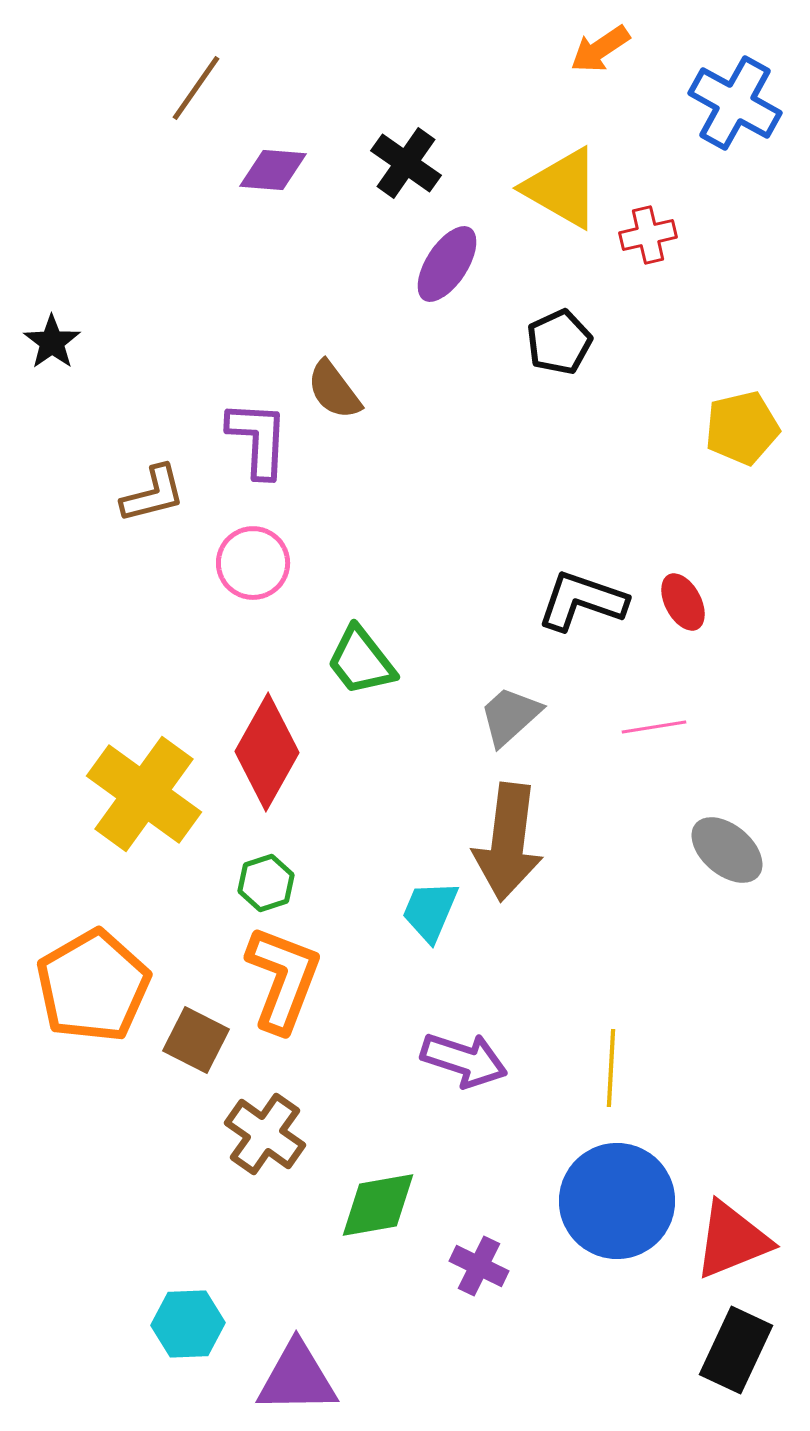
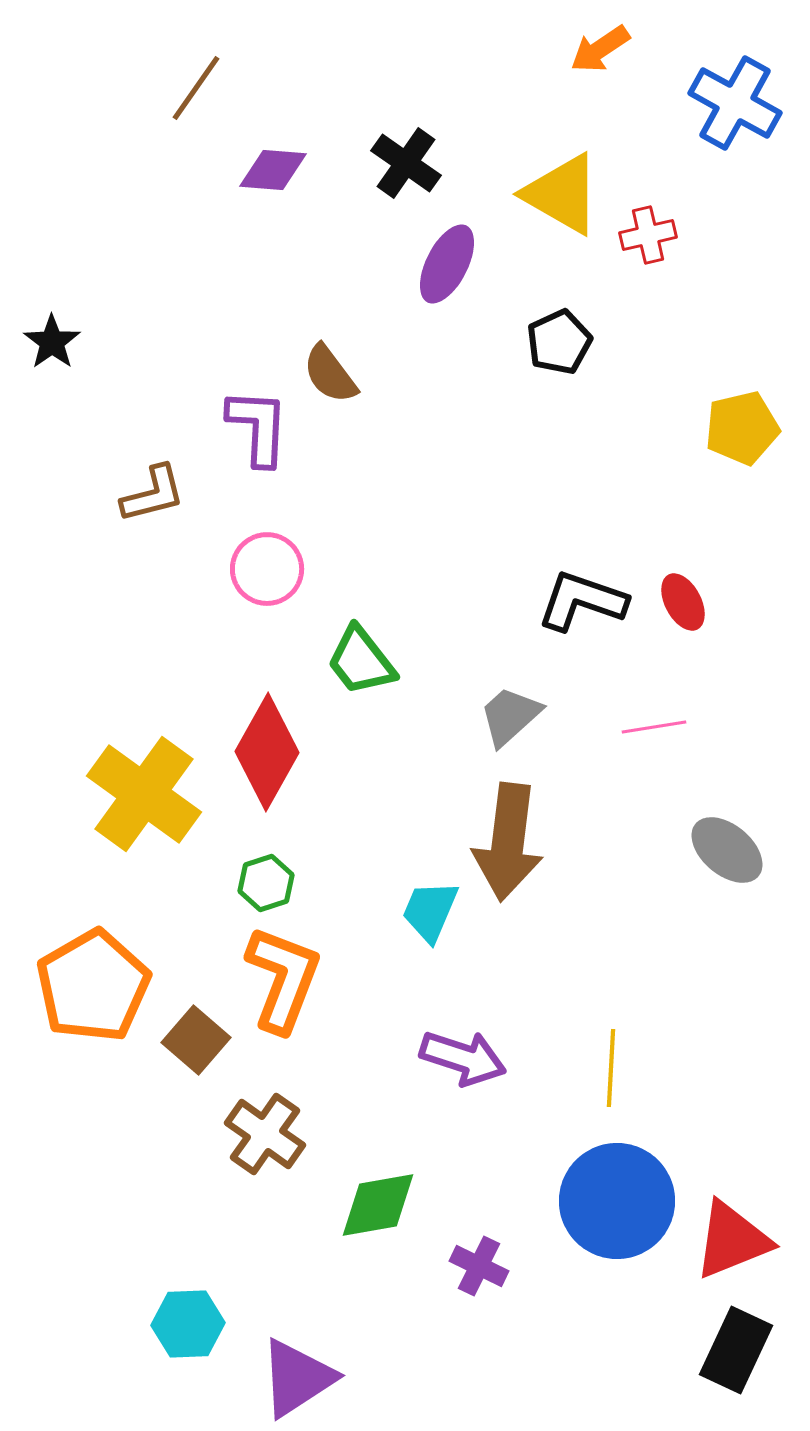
yellow triangle: moved 6 px down
purple ellipse: rotated 6 degrees counterclockwise
brown semicircle: moved 4 px left, 16 px up
purple L-shape: moved 12 px up
pink circle: moved 14 px right, 6 px down
brown square: rotated 14 degrees clockwise
purple arrow: moved 1 px left, 2 px up
purple triangle: rotated 32 degrees counterclockwise
